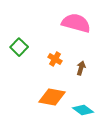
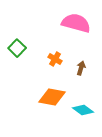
green square: moved 2 px left, 1 px down
